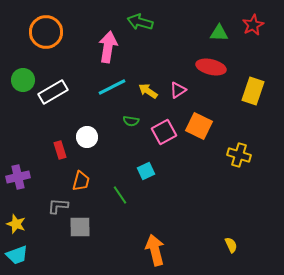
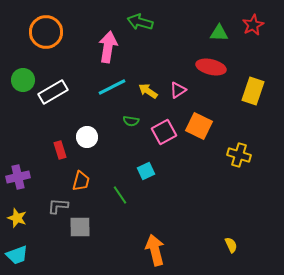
yellow star: moved 1 px right, 6 px up
